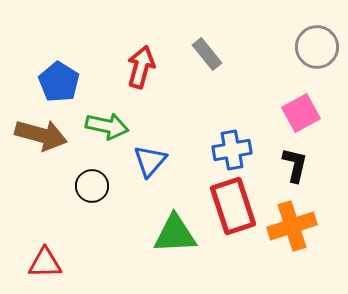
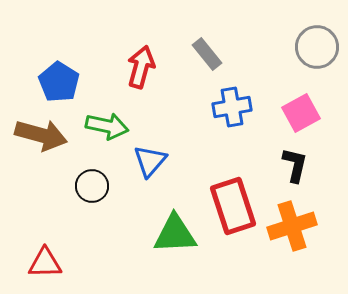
blue cross: moved 43 px up
